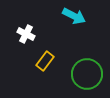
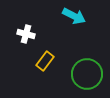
white cross: rotated 12 degrees counterclockwise
